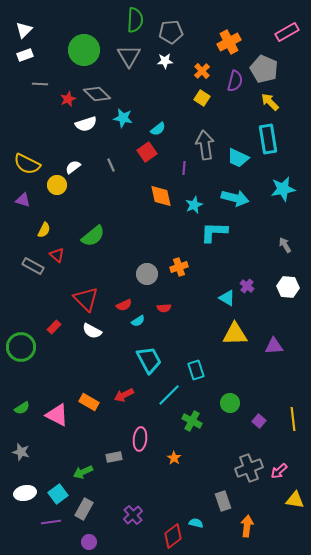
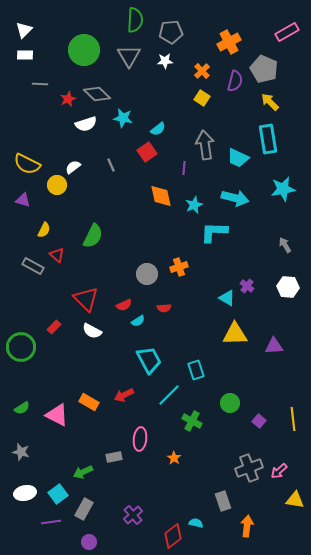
white rectangle at (25, 55): rotated 21 degrees clockwise
green semicircle at (93, 236): rotated 25 degrees counterclockwise
